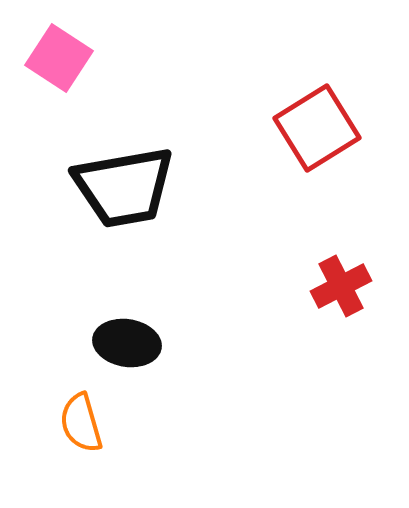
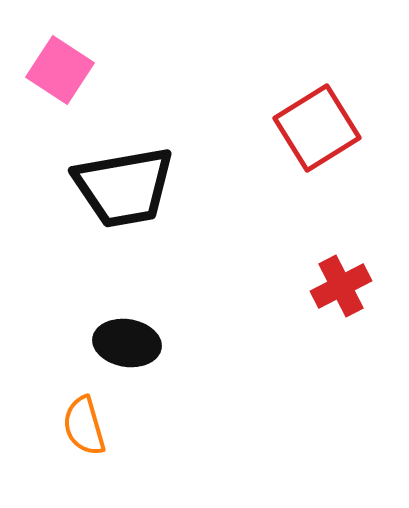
pink square: moved 1 px right, 12 px down
orange semicircle: moved 3 px right, 3 px down
